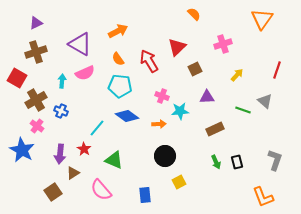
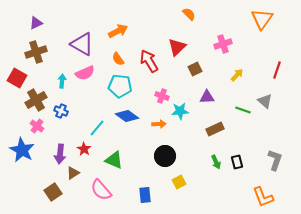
orange semicircle at (194, 14): moved 5 px left
purple triangle at (80, 44): moved 2 px right
